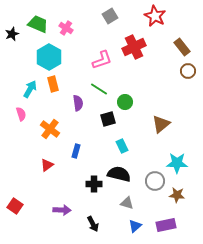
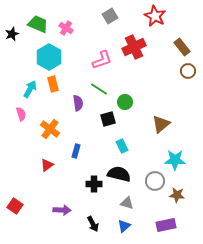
cyan star: moved 2 px left, 3 px up
blue triangle: moved 11 px left
